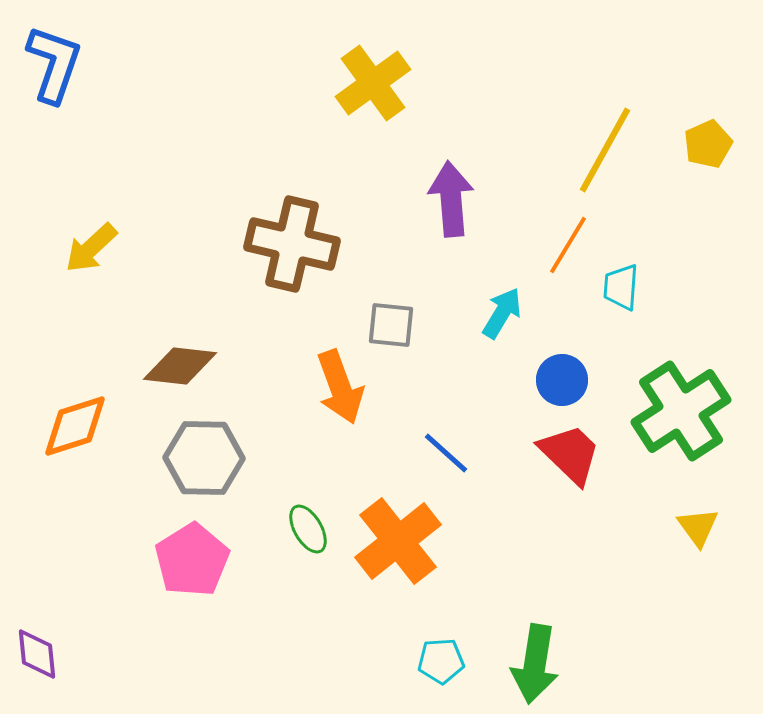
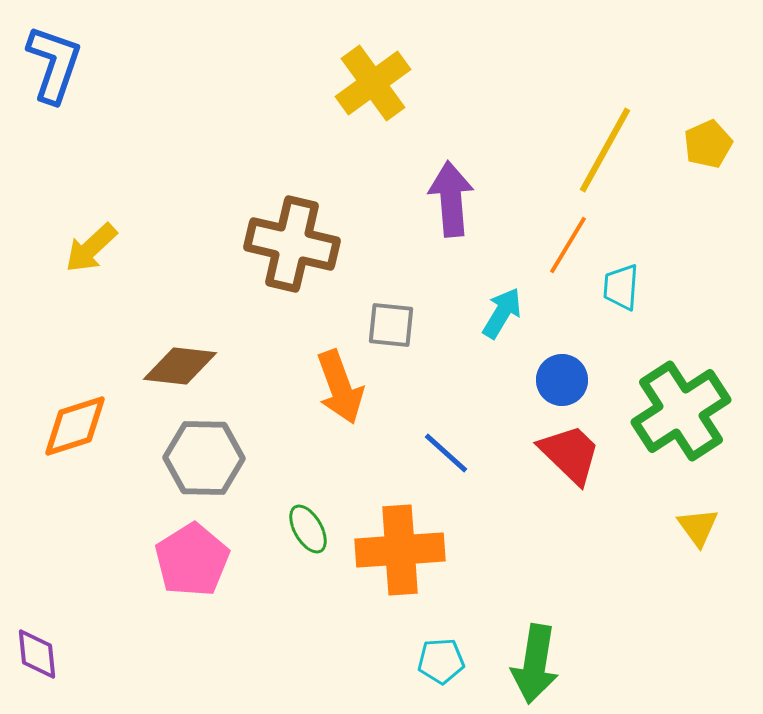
orange cross: moved 2 px right, 9 px down; rotated 34 degrees clockwise
